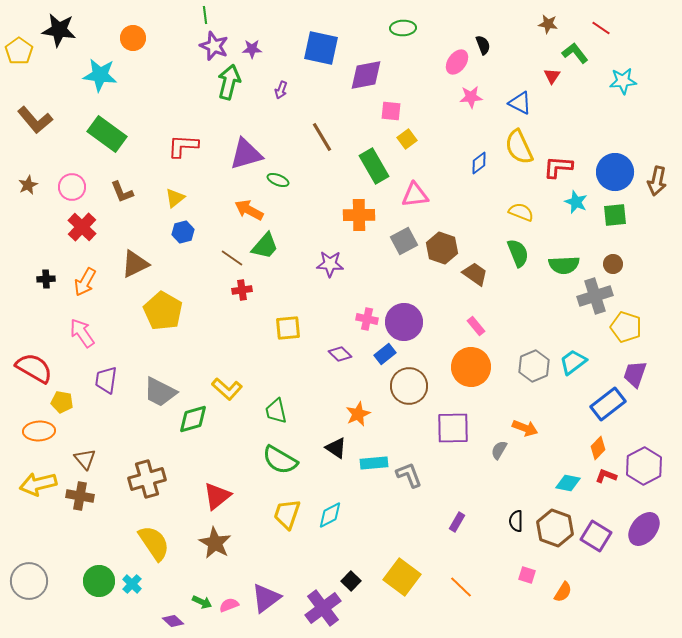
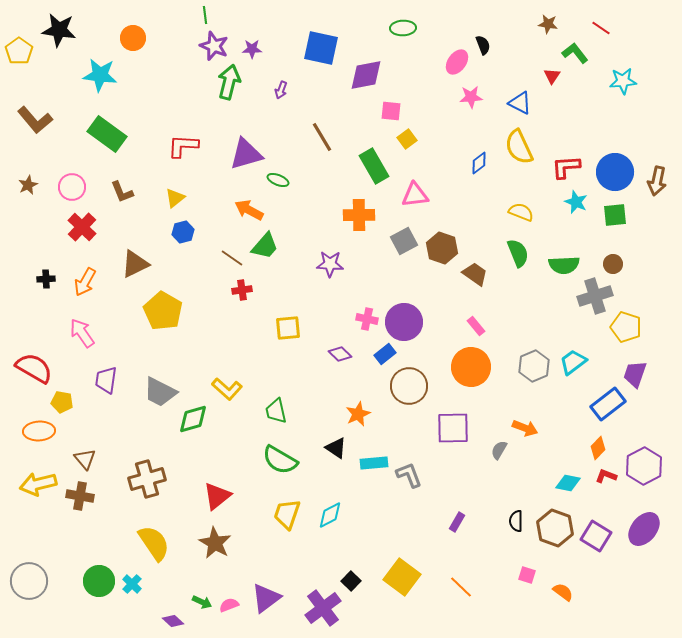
red L-shape at (558, 167): moved 8 px right; rotated 8 degrees counterclockwise
orange semicircle at (563, 592): rotated 85 degrees counterclockwise
